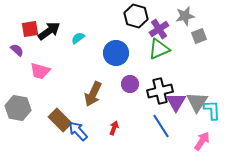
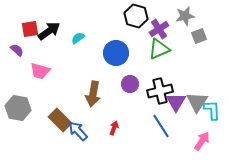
brown arrow: rotated 15 degrees counterclockwise
